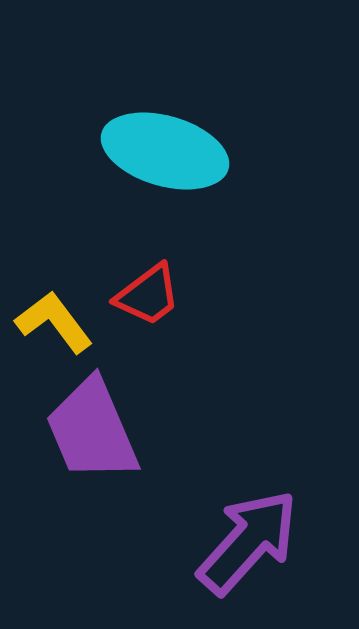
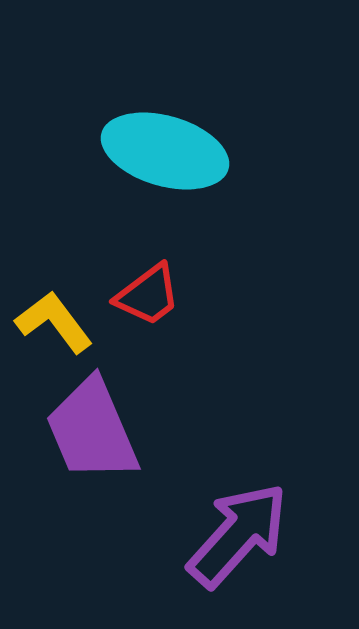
purple arrow: moved 10 px left, 7 px up
